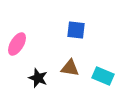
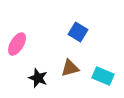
blue square: moved 2 px right, 2 px down; rotated 24 degrees clockwise
brown triangle: rotated 24 degrees counterclockwise
